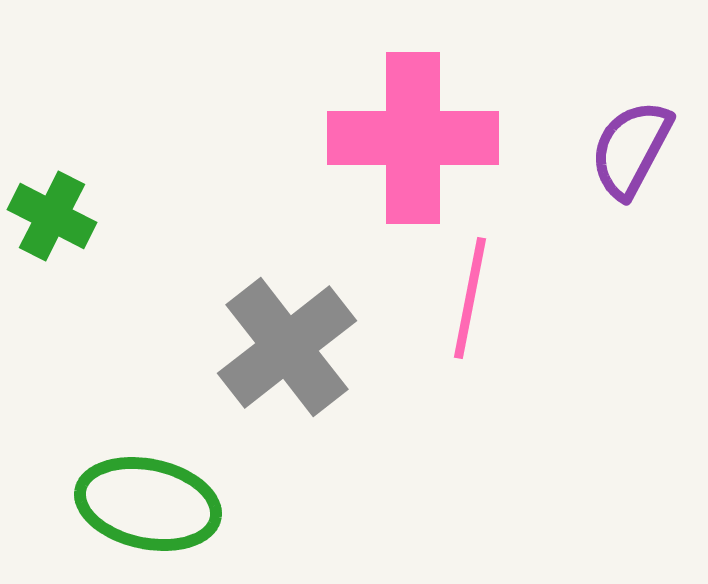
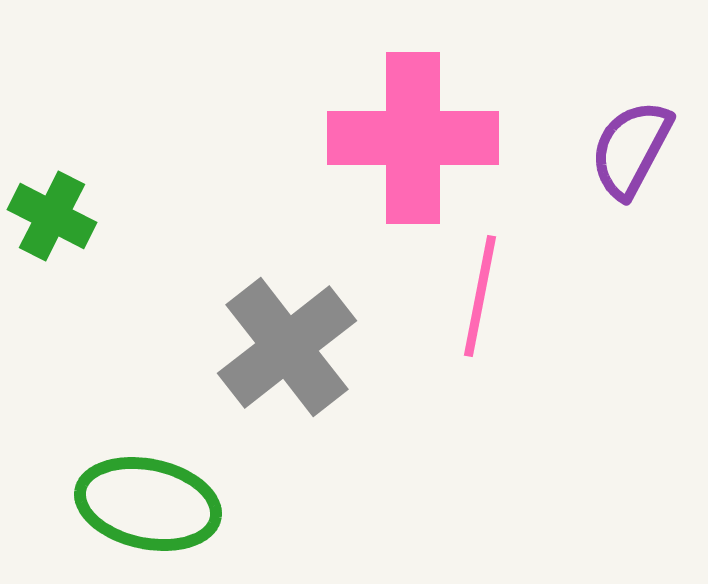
pink line: moved 10 px right, 2 px up
